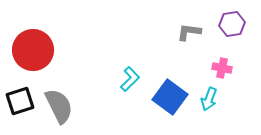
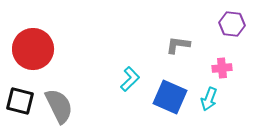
purple hexagon: rotated 15 degrees clockwise
gray L-shape: moved 11 px left, 13 px down
red circle: moved 1 px up
pink cross: rotated 18 degrees counterclockwise
blue square: rotated 12 degrees counterclockwise
black square: rotated 32 degrees clockwise
